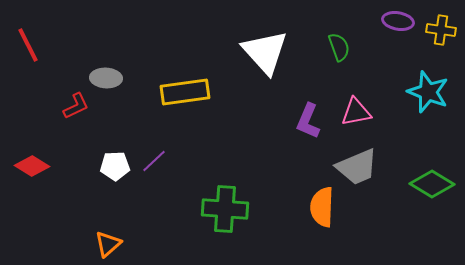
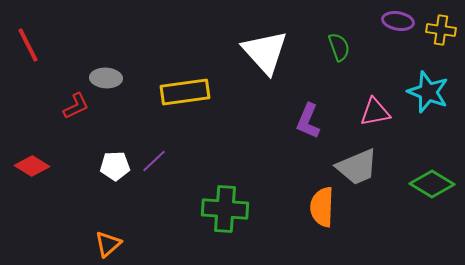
pink triangle: moved 19 px right
